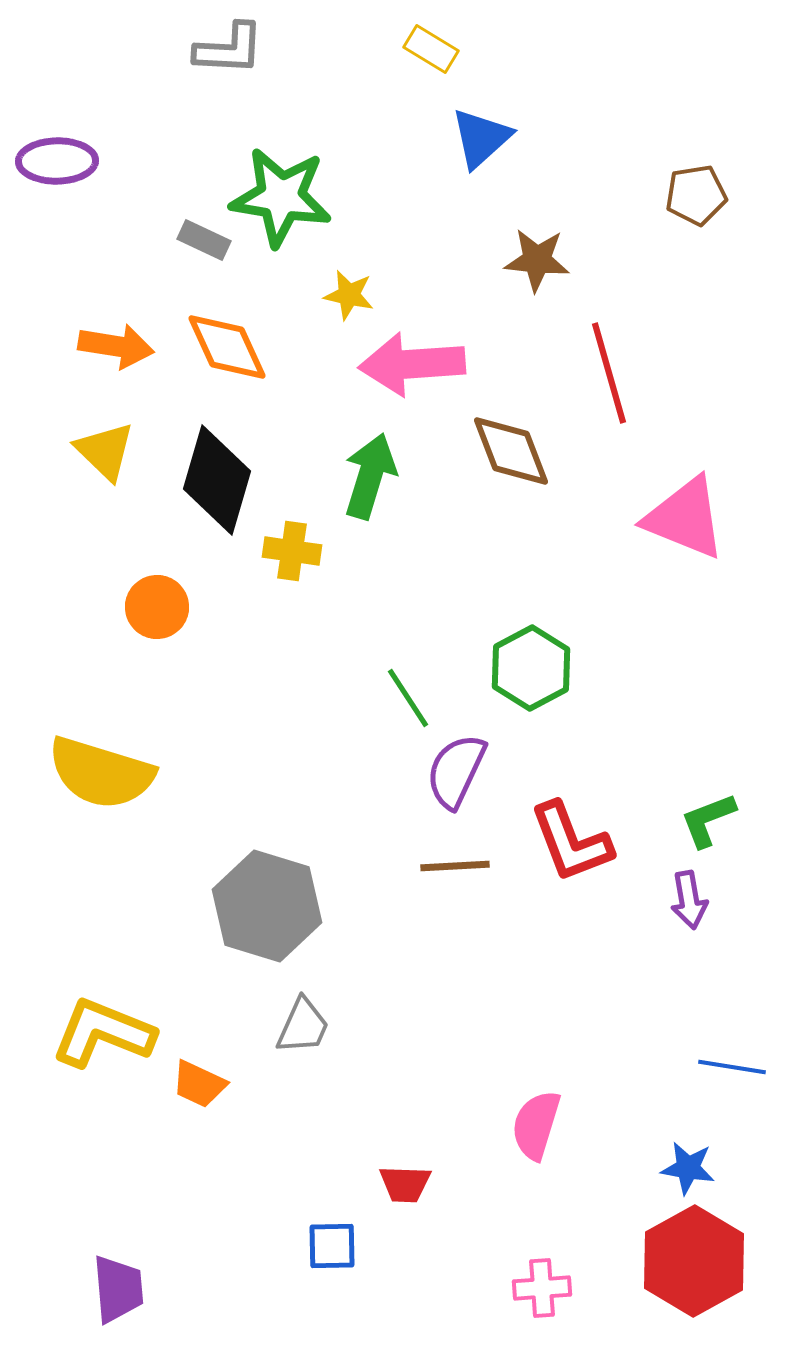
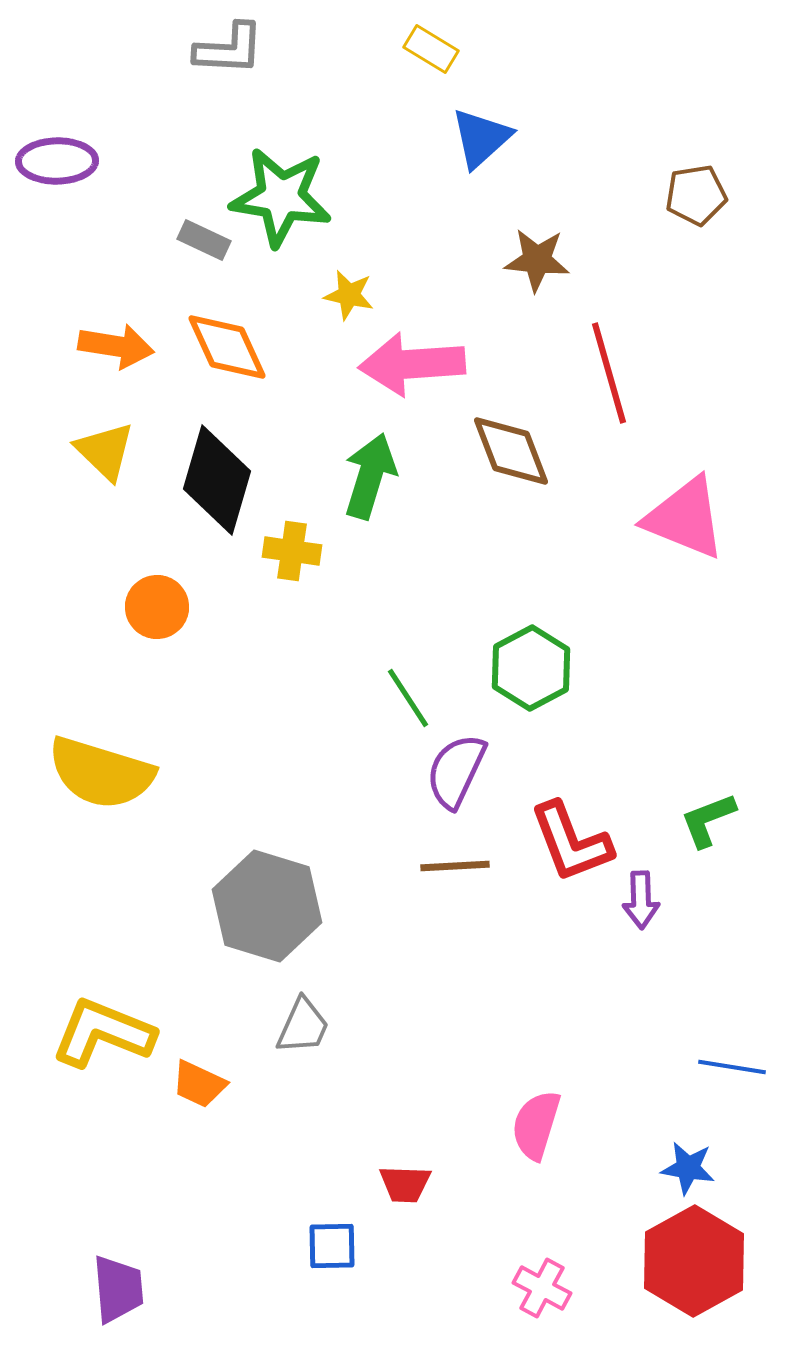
purple arrow: moved 48 px left; rotated 8 degrees clockwise
pink cross: rotated 32 degrees clockwise
